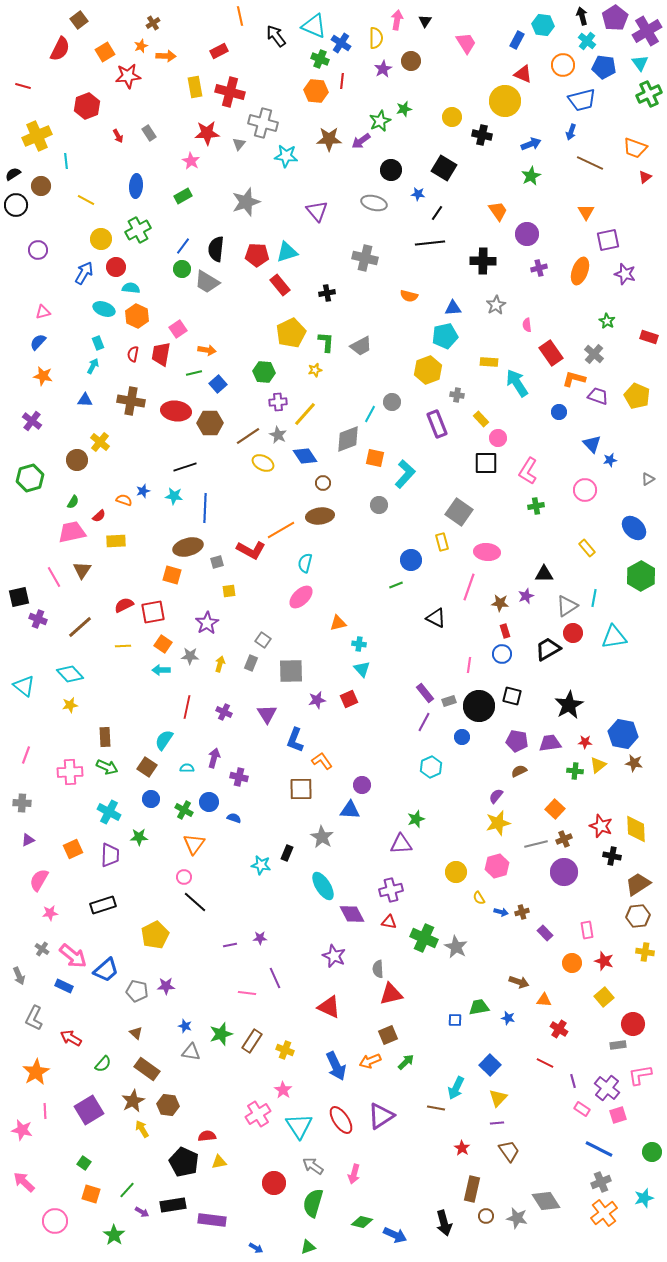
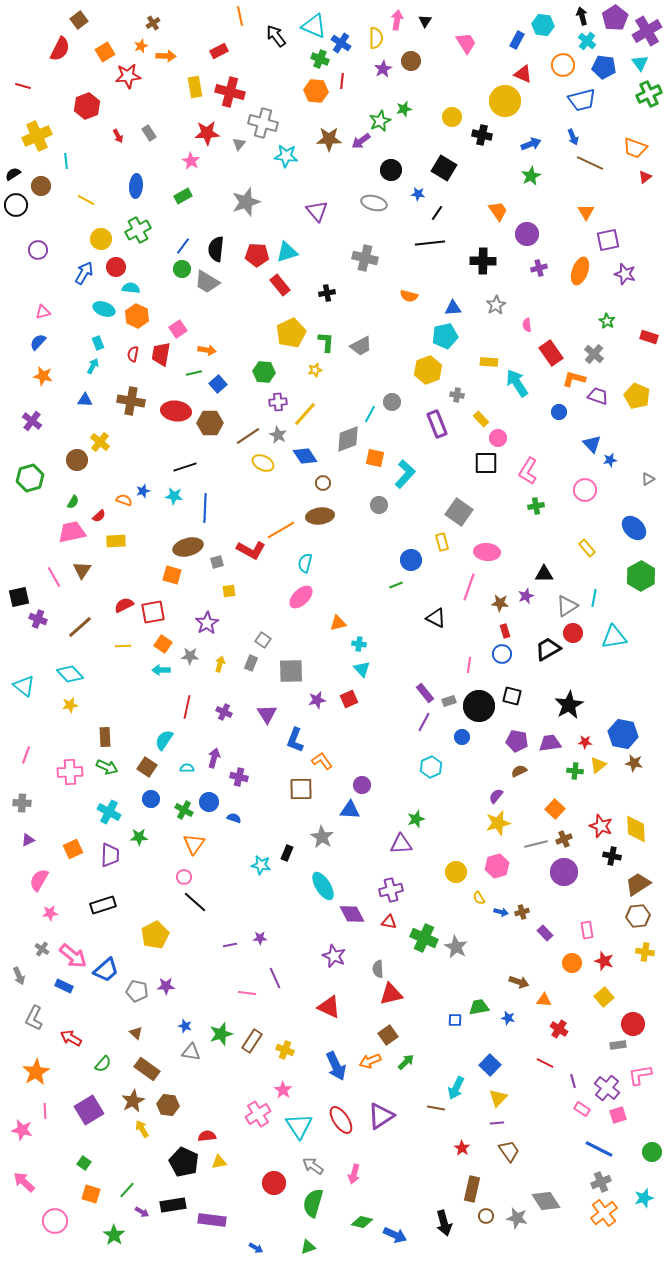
blue arrow at (571, 132): moved 2 px right, 5 px down; rotated 42 degrees counterclockwise
brown square at (388, 1035): rotated 12 degrees counterclockwise
